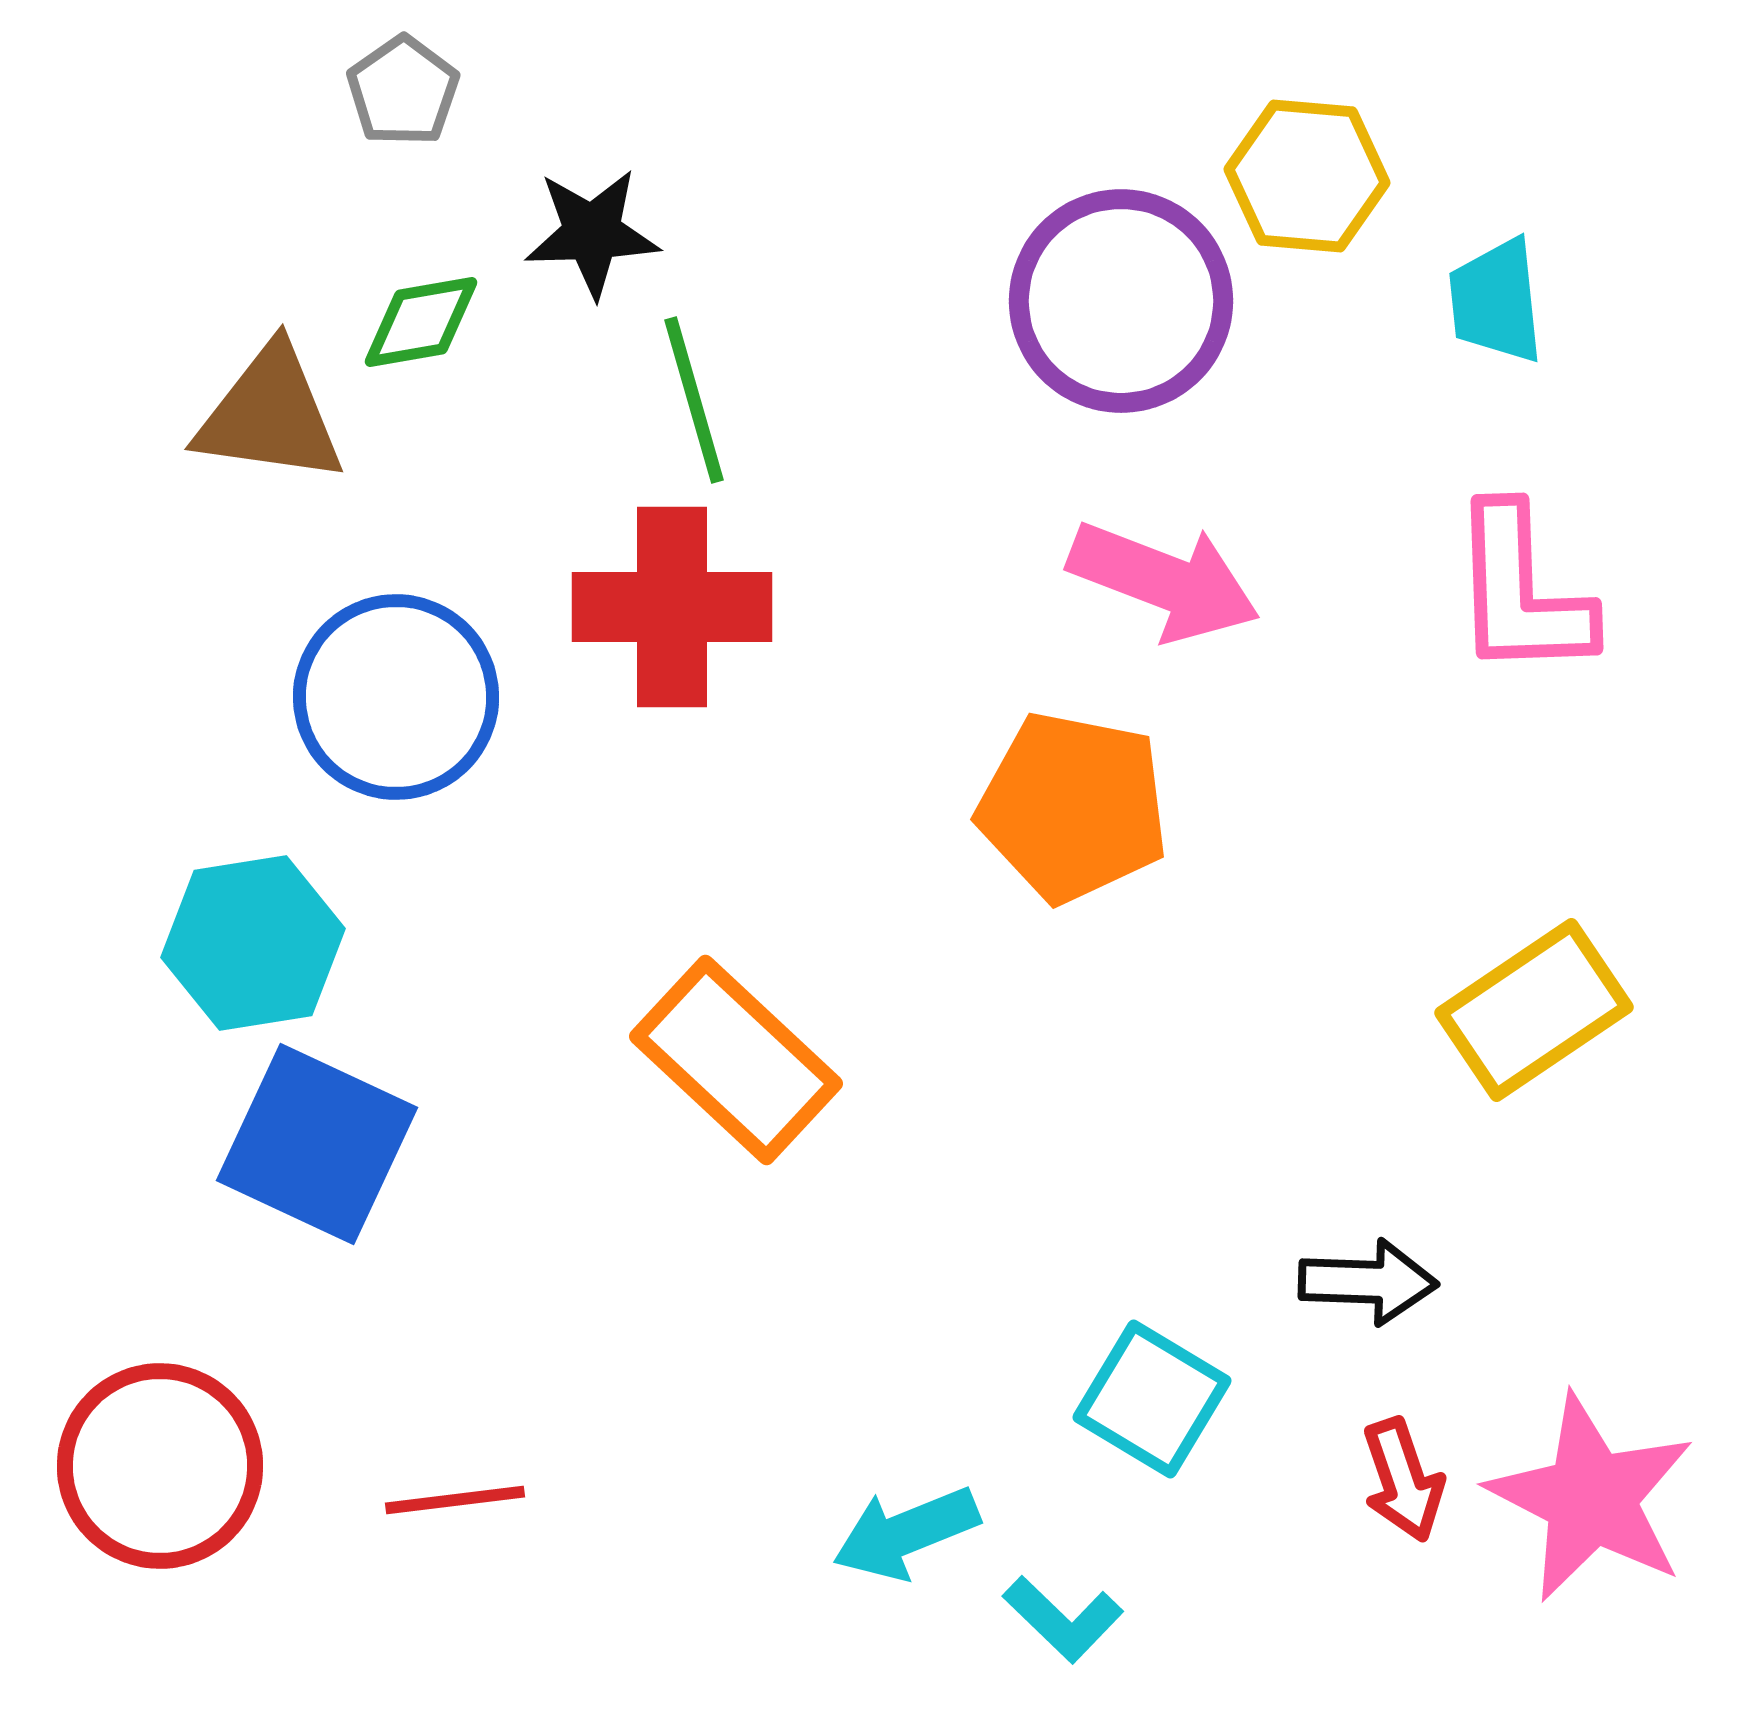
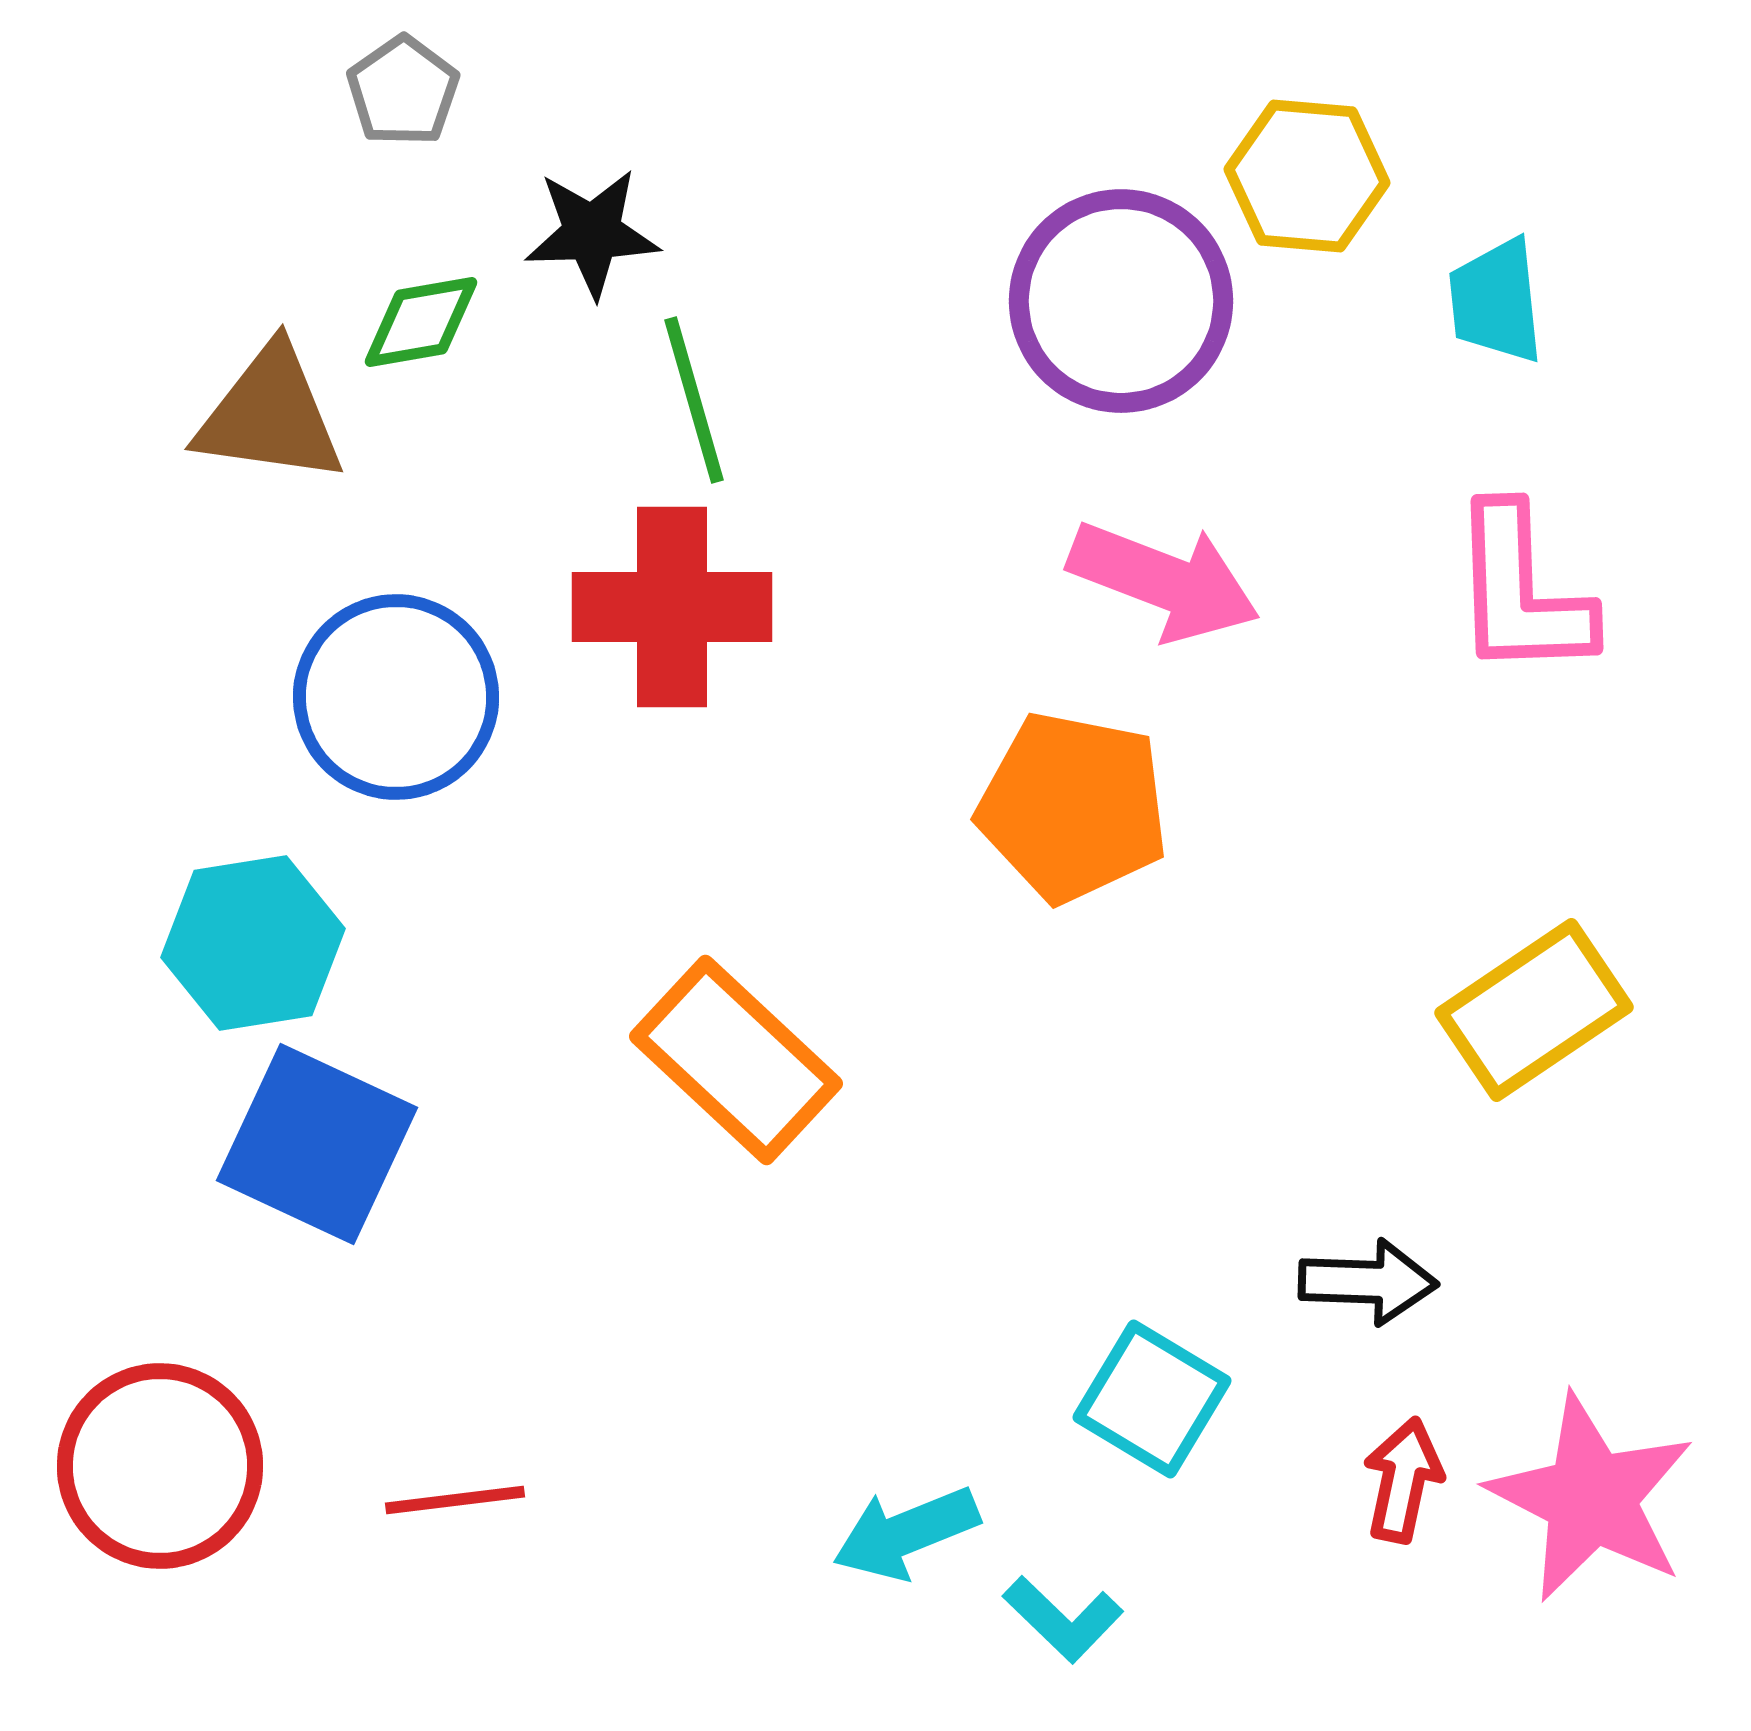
red arrow: rotated 149 degrees counterclockwise
